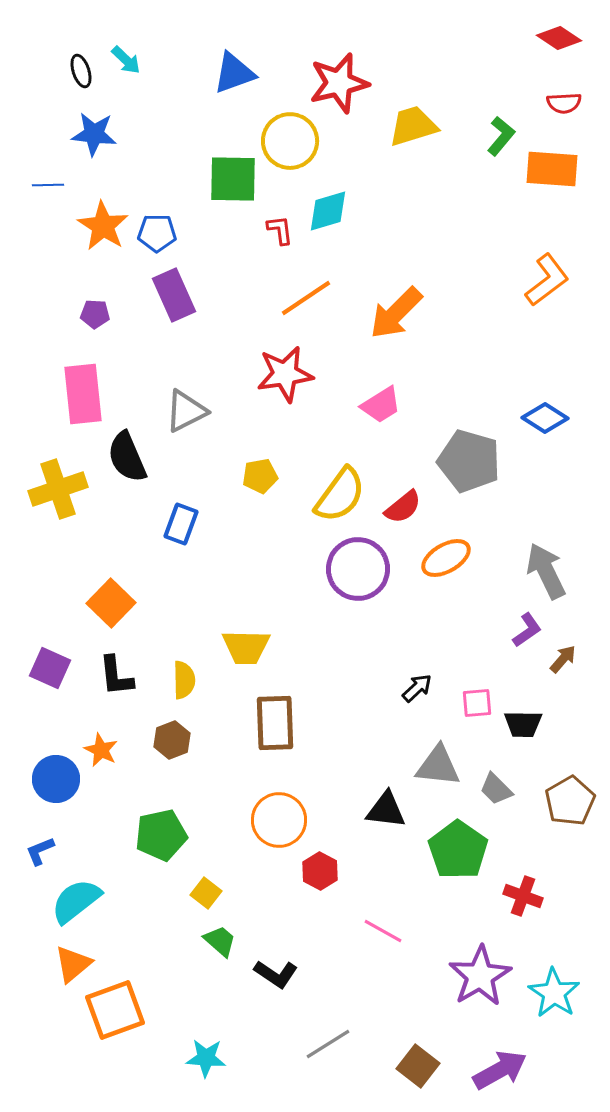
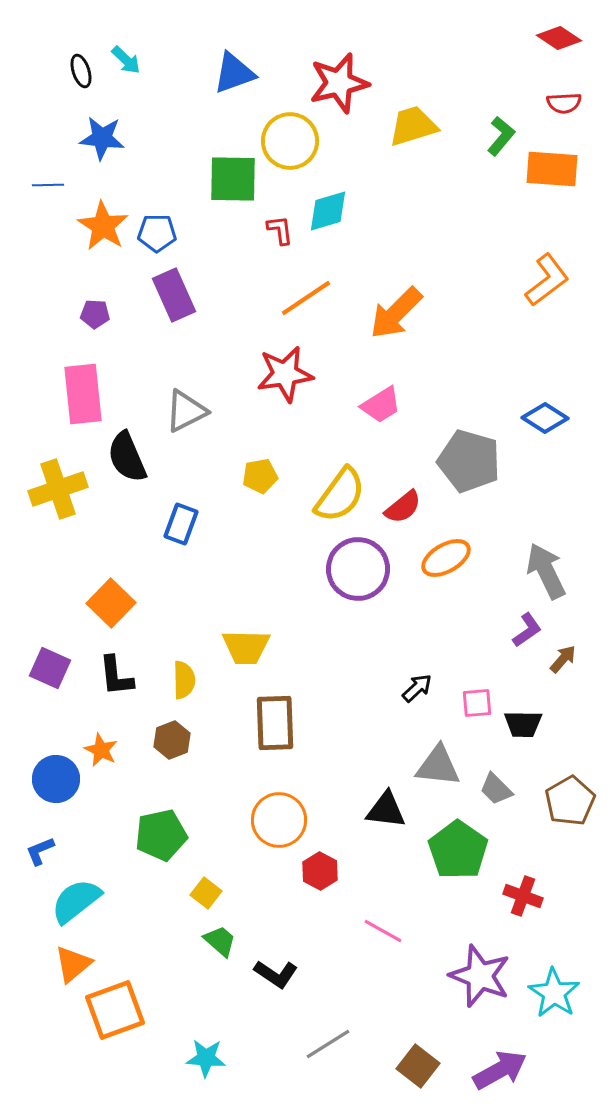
blue star at (94, 134): moved 8 px right, 4 px down
purple star at (480, 976): rotated 20 degrees counterclockwise
